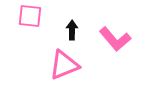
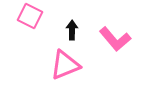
pink square: rotated 20 degrees clockwise
pink triangle: moved 1 px right
